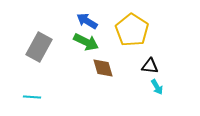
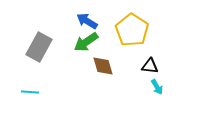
green arrow: rotated 120 degrees clockwise
brown diamond: moved 2 px up
cyan line: moved 2 px left, 5 px up
